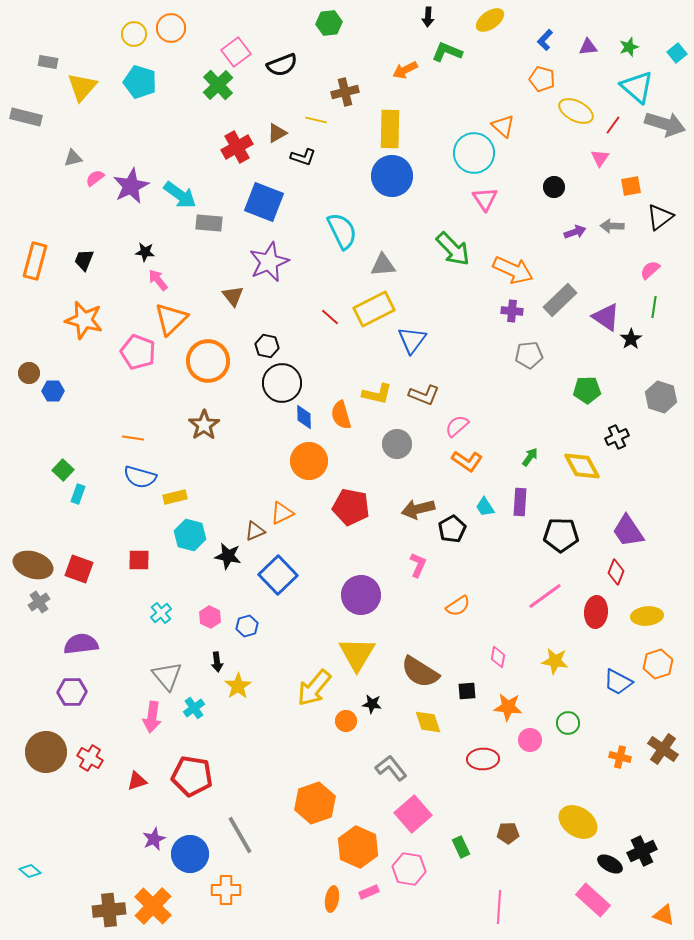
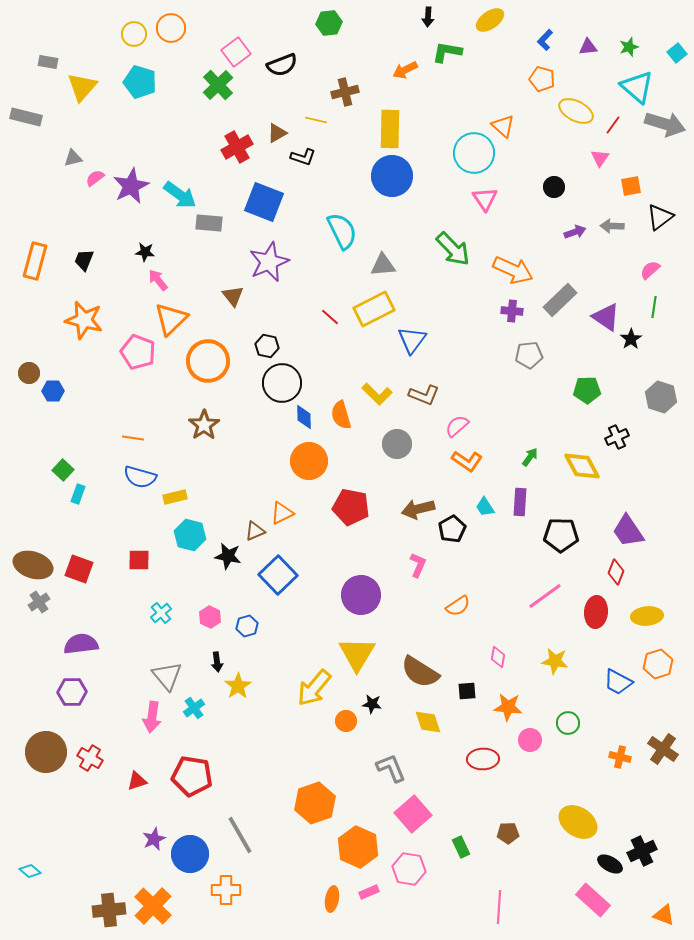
green L-shape at (447, 52): rotated 12 degrees counterclockwise
yellow L-shape at (377, 394): rotated 32 degrees clockwise
gray L-shape at (391, 768): rotated 16 degrees clockwise
